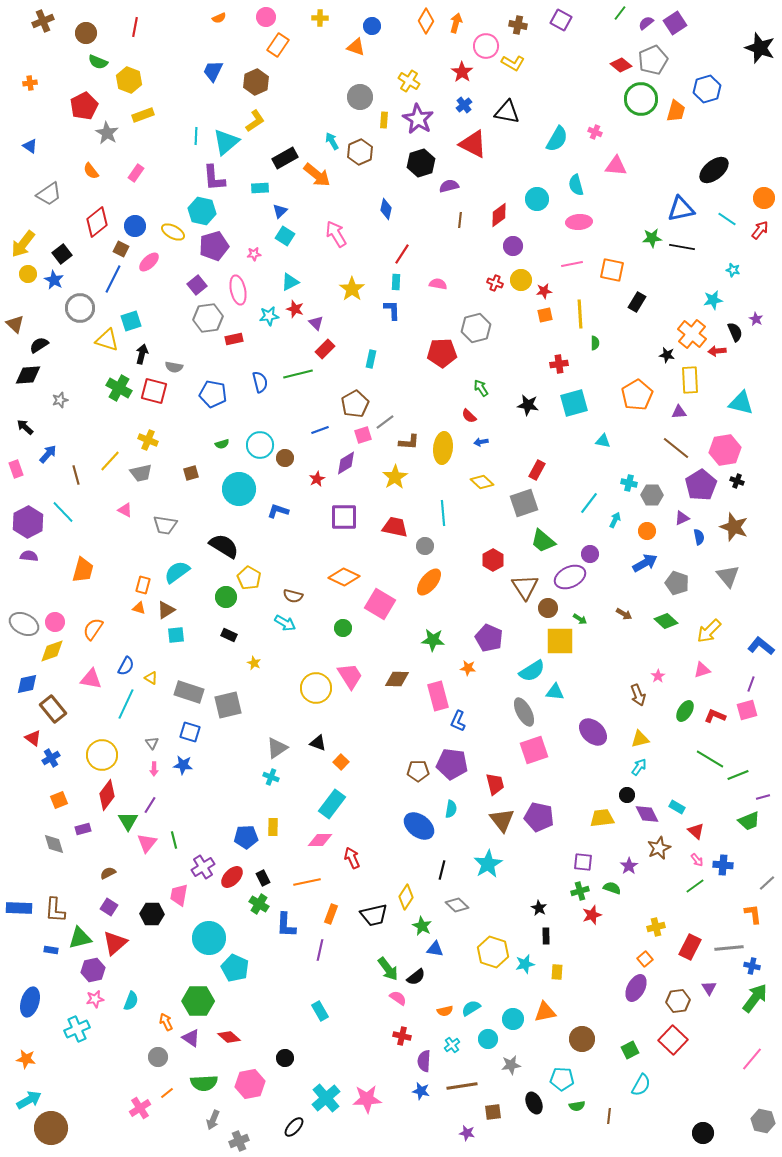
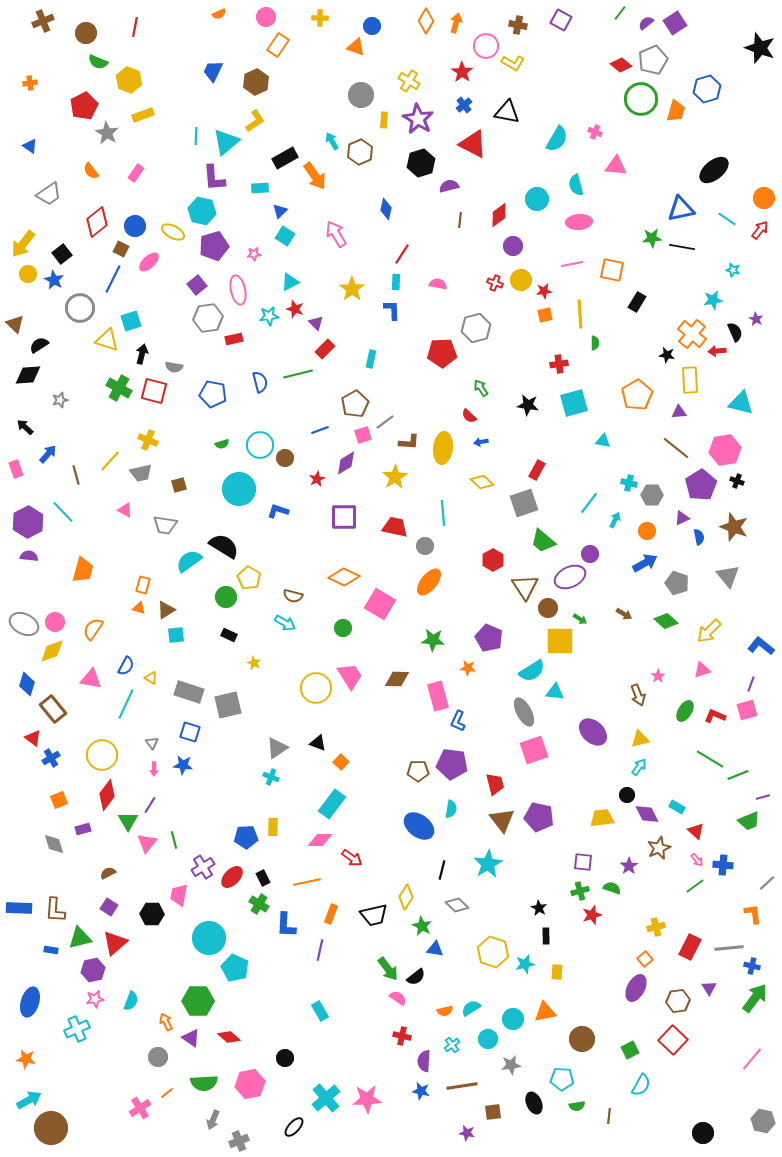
orange semicircle at (219, 18): moved 4 px up
gray circle at (360, 97): moved 1 px right, 2 px up
orange arrow at (317, 175): moved 2 px left, 1 px down; rotated 16 degrees clockwise
brown square at (191, 473): moved 12 px left, 12 px down
cyan semicircle at (177, 572): moved 12 px right, 11 px up
blue diamond at (27, 684): rotated 60 degrees counterclockwise
red arrow at (352, 858): rotated 150 degrees clockwise
